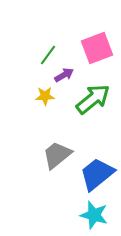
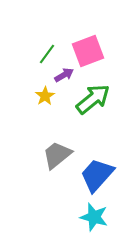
pink square: moved 9 px left, 3 px down
green line: moved 1 px left, 1 px up
yellow star: rotated 30 degrees counterclockwise
blue trapezoid: moved 1 px down; rotated 9 degrees counterclockwise
cyan star: moved 2 px down
